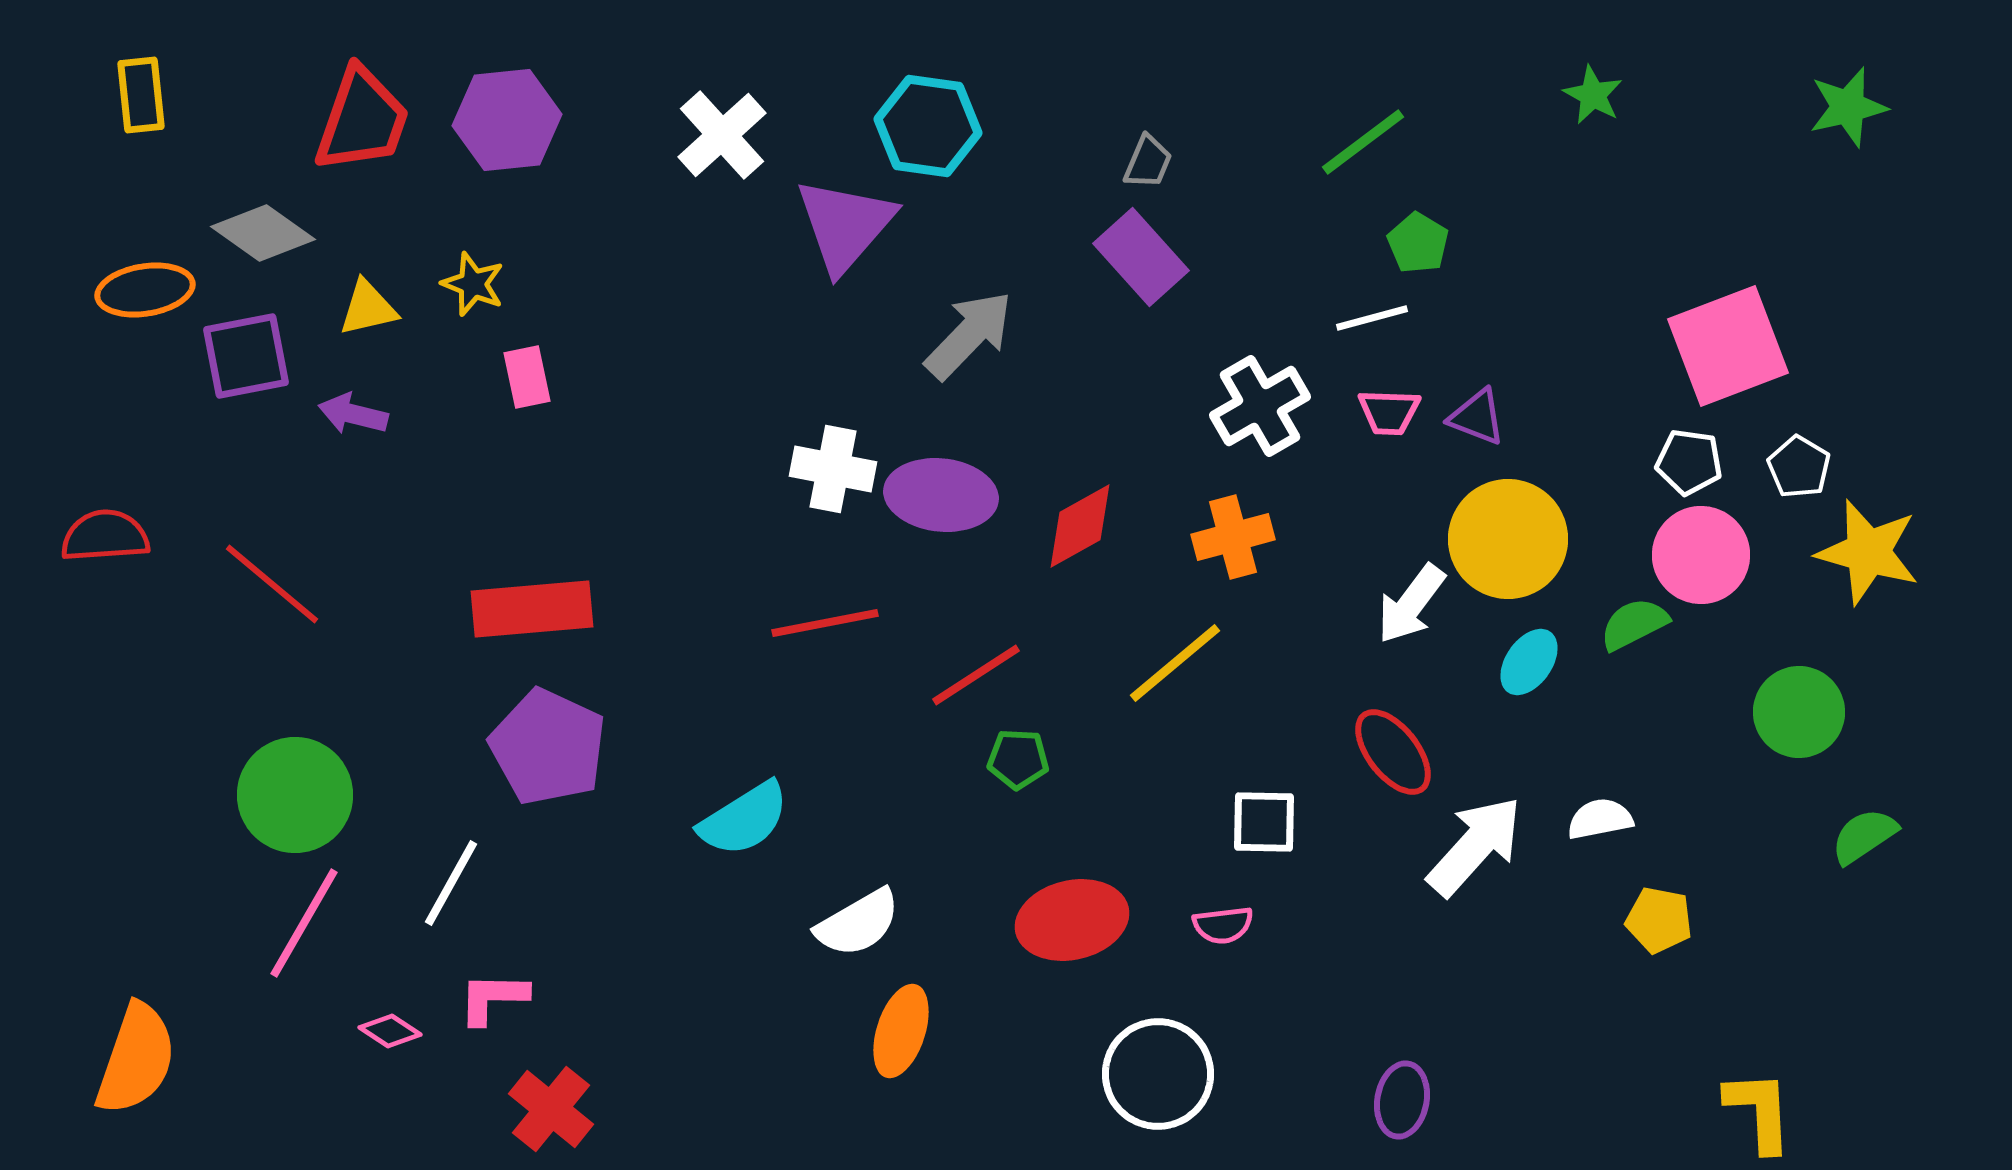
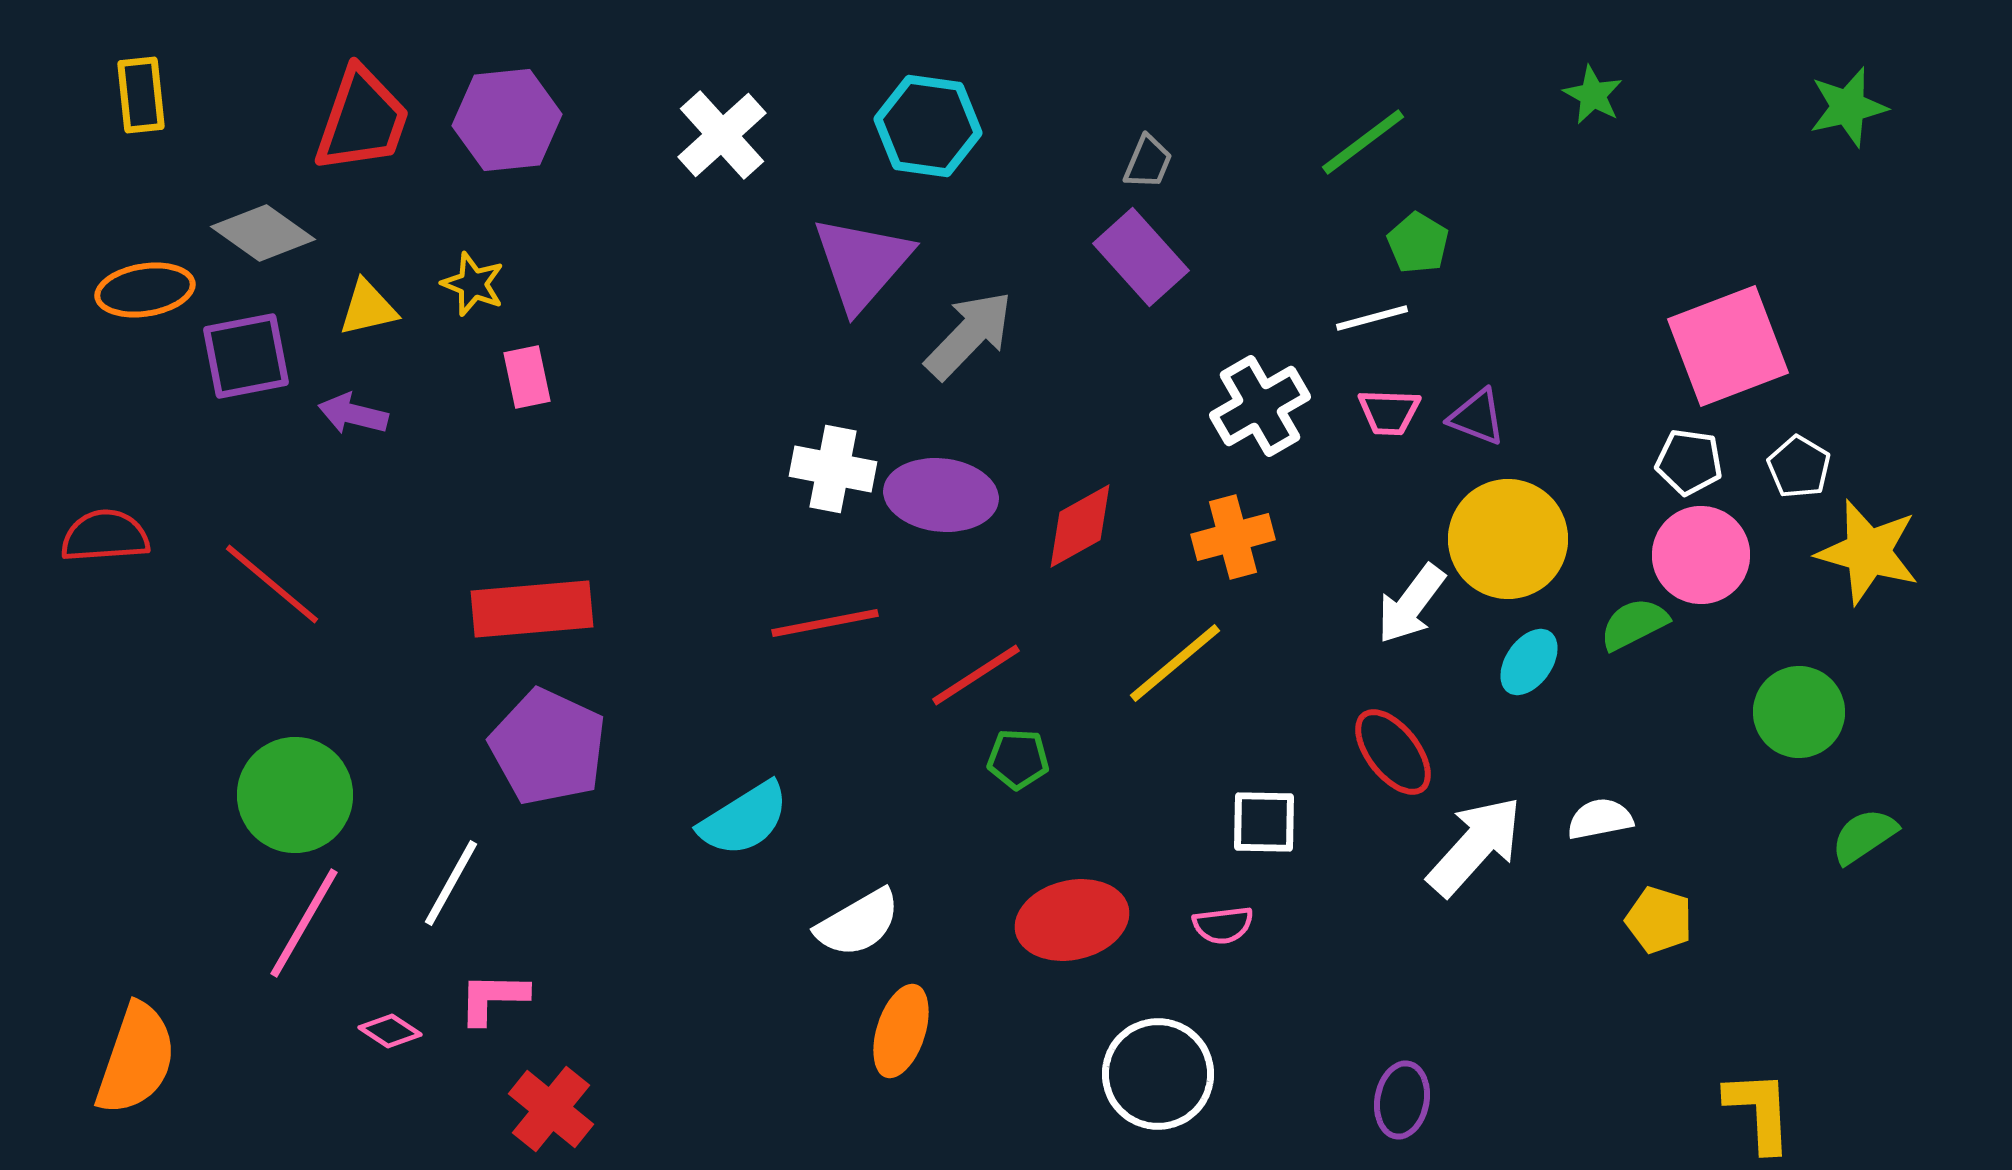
purple triangle at (845, 225): moved 17 px right, 38 px down
yellow pentagon at (1659, 920): rotated 6 degrees clockwise
